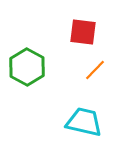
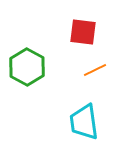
orange line: rotated 20 degrees clockwise
cyan trapezoid: rotated 111 degrees counterclockwise
